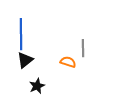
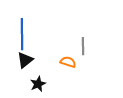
blue line: moved 1 px right
gray line: moved 2 px up
black star: moved 1 px right, 2 px up
